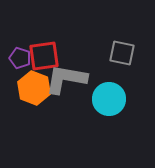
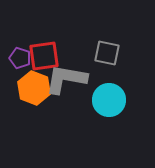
gray square: moved 15 px left
cyan circle: moved 1 px down
